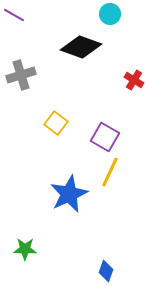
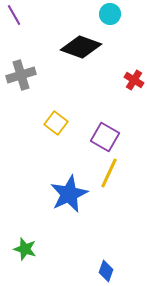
purple line: rotated 30 degrees clockwise
yellow line: moved 1 px left, 1 px down
green star: rotated 15 degrees clockwise
